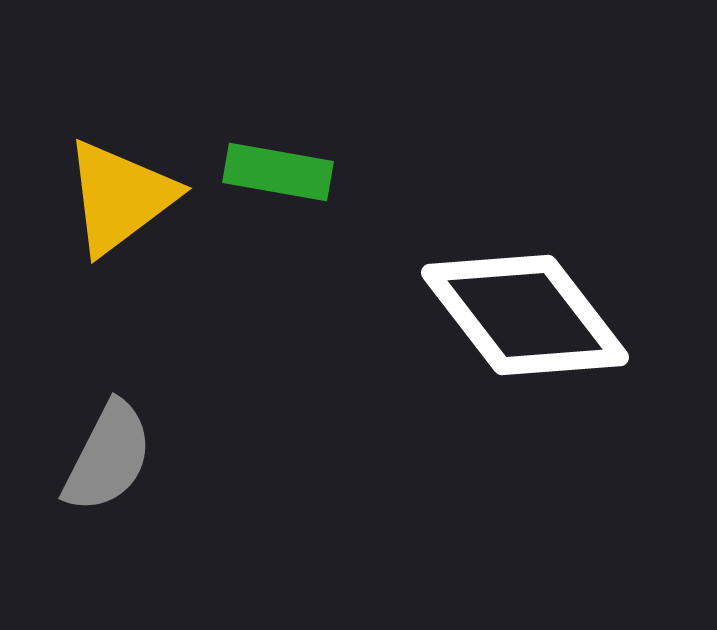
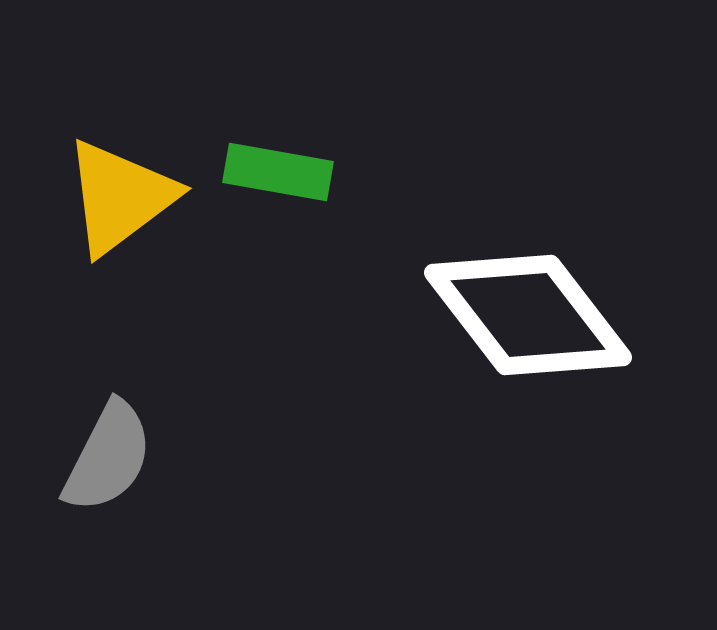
white diamond: moved 3 px right
